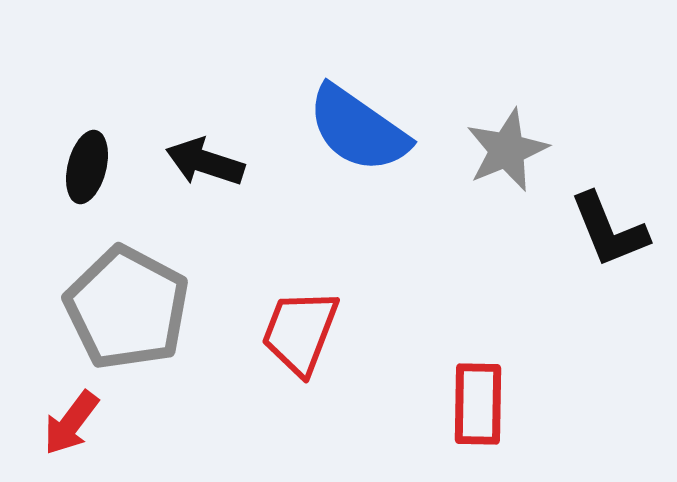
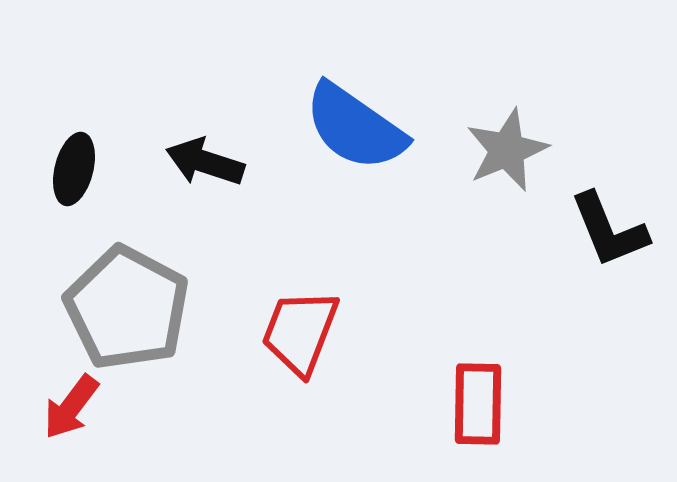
blue semicircle: moved 3 px left, 2 px up
black ellipse: moved 13 px left, 2 px down
red arrow: moved 16 px up
